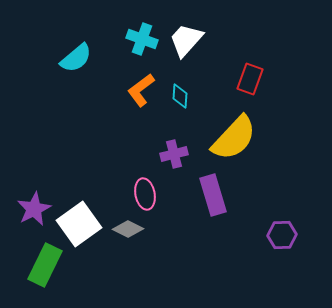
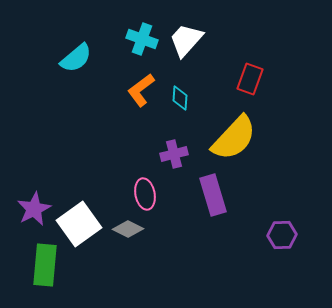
cyan diamond: moved 2 px down
green rectangle: rotated 21 degrees counterclockwise
